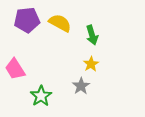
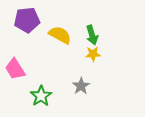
yellow semicircle: moved 12 px down
yellow star: moved 2 px right, 10 px up; rotated 28 degrees clockwise
